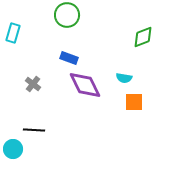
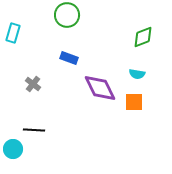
cyan semicircle: moved 13 px right, 4 px up
purple diamond: moved 15 px right, 3 px down
